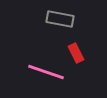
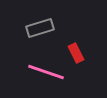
gray rectangle: moved 20 px left, 9 px down; rotated 28 degrees counterclockwise
